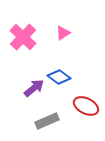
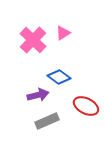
pink cross: moved 10 px right, 3 px down
purple arrow: moved 4 px right, 7 px down; rotated 25 degrees clockwise
